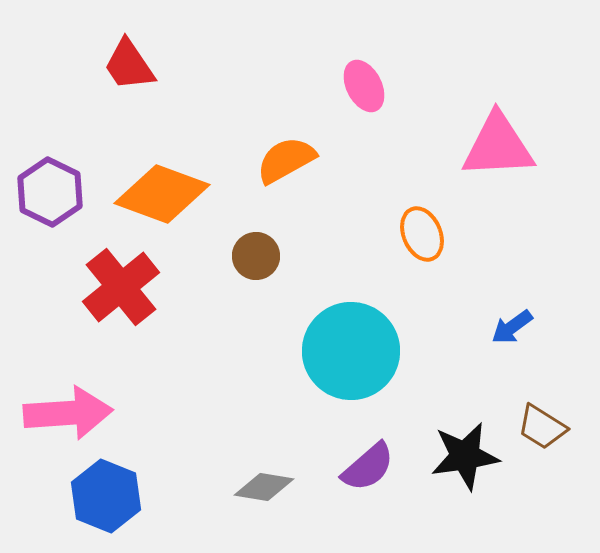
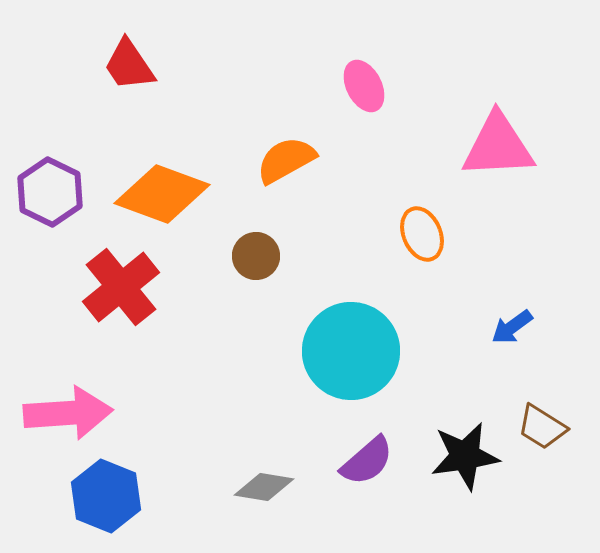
purple semicircle: moved 1 px left, 6 px up
